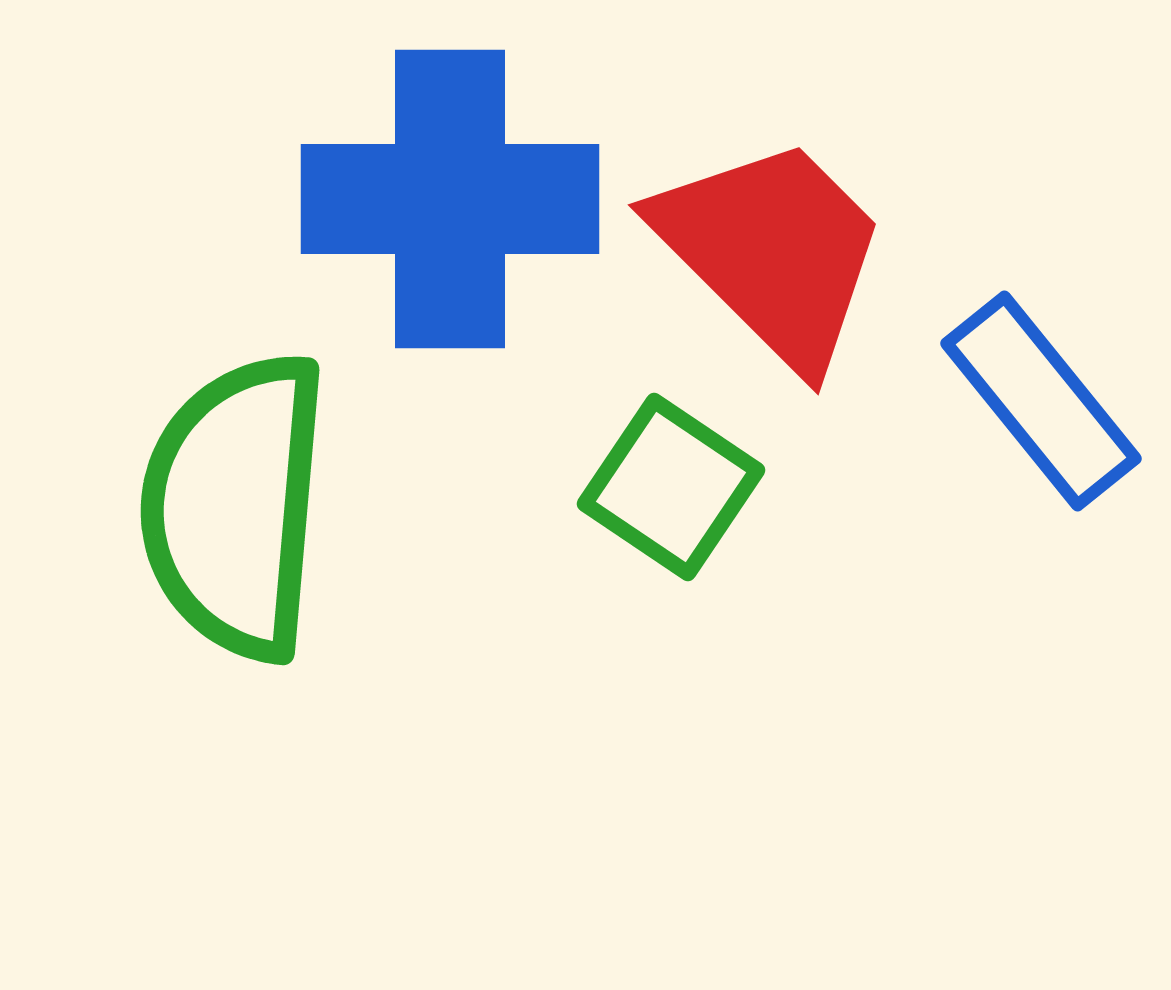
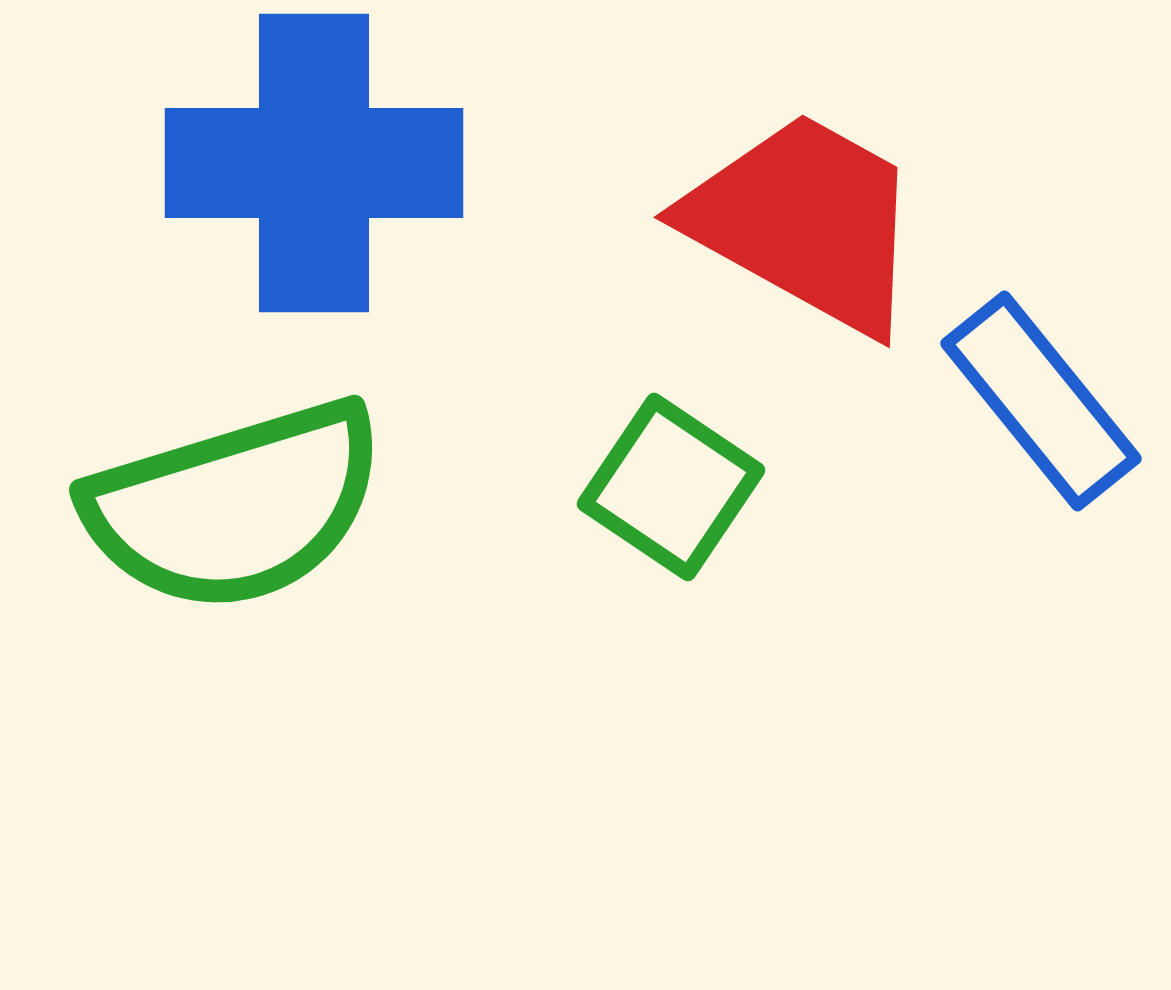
blue cross: moved 136 px left, 36 px up
red trapezoid: moved 33 px right, 29 px up; rotated 16 degrees counterclockwise
green semicircle: rotated 112 degrees counterclockwise
